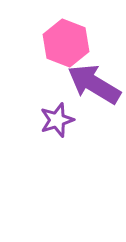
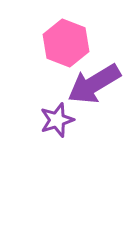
purple arrow: rotated 62 degrees counterclockwise
